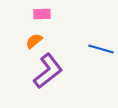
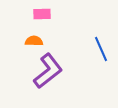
orange semicircle: rotated 42 degrees clockwise
blue line: rotated 50 degrees clockwise
